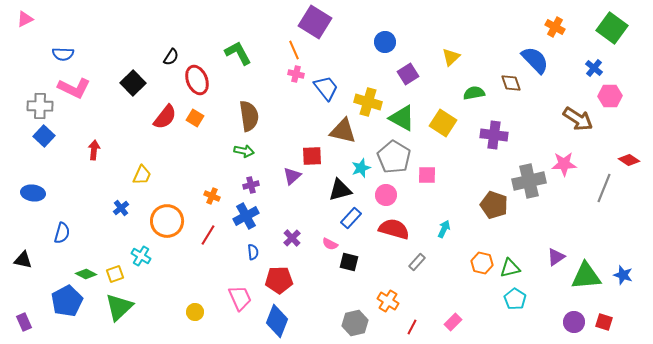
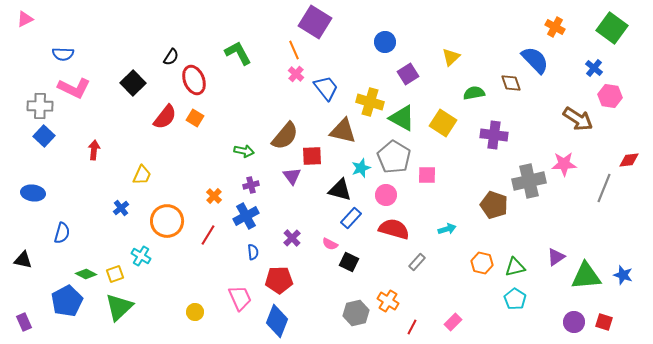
pink cross at (296, 74): rotated 28 degrees clockwise
red ellipse at (197, 80): moved 3 px left
pink hexagon at (610, 96): rotated 10 degrees clockwise
yellow cross at (368, 102): moved 2 px right
brown semicircle at (249, 116): moved 36 px right, 20 px down; rotated 48 degrees clockwise
red diamond at (629, 160): rotated 40 degrees counterclockwise
purple triangle at (292, 176): rotated 24 degrees counterclockwise
black triangle at (340, 190): rotated 30 degrees clockwise
orange cross at (212, 196): moved 2 px right; rotated 21 degrees clockwise
cyan arrow at (444, 229): moved 3 px right; rotated 48 degrees clockwise
black square at (349, 262): rotated 12 degrees clockwise
green triangle at (510, 268): moved 5 px right, 1 px up
gray hexagon at (355, 323): moved 1 px right, 10 px up
